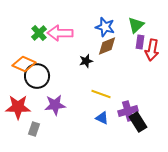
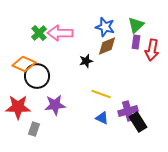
purple rectangle: moved 4 px left
